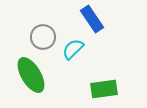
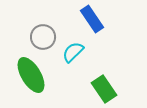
cyan semicircle: moved 3 px down
green rectangle: rotated 64 degrees clockwise
